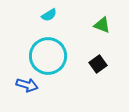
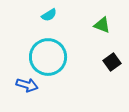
cyan circle: moved 1 px down
black square: moved 14 px right, 2 px up
